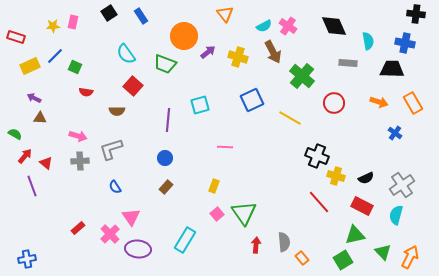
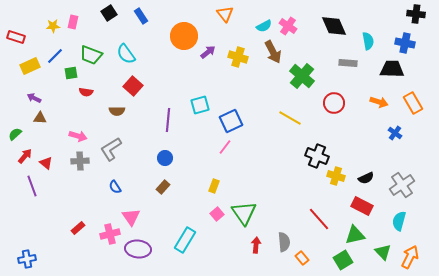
green trapezoid at (165, 64): moved 74 px left, 9 px up
green square at (75, 67): moved 4 px left, 6 px down; rotated 32 degrees counterclockwise
blue square at (252, 100): moved 21 px left, 21 px down
green semicircle at (15, 134): rotated 72 degrees counterclockwise
pink line at (225, 147): rotated 56 degrees counterclockwise
gray L-shape at (111, 149): rotated 15 degrees counterclockwise
brown rectangle at (166, 187): moved 3 px left
red line at (319, 202): moved 17 px down
cyan semicircle at (396, 215): moved 3 px right, 6 px down
pink cross at (110, 234): rotated 30 degrees clockwise
